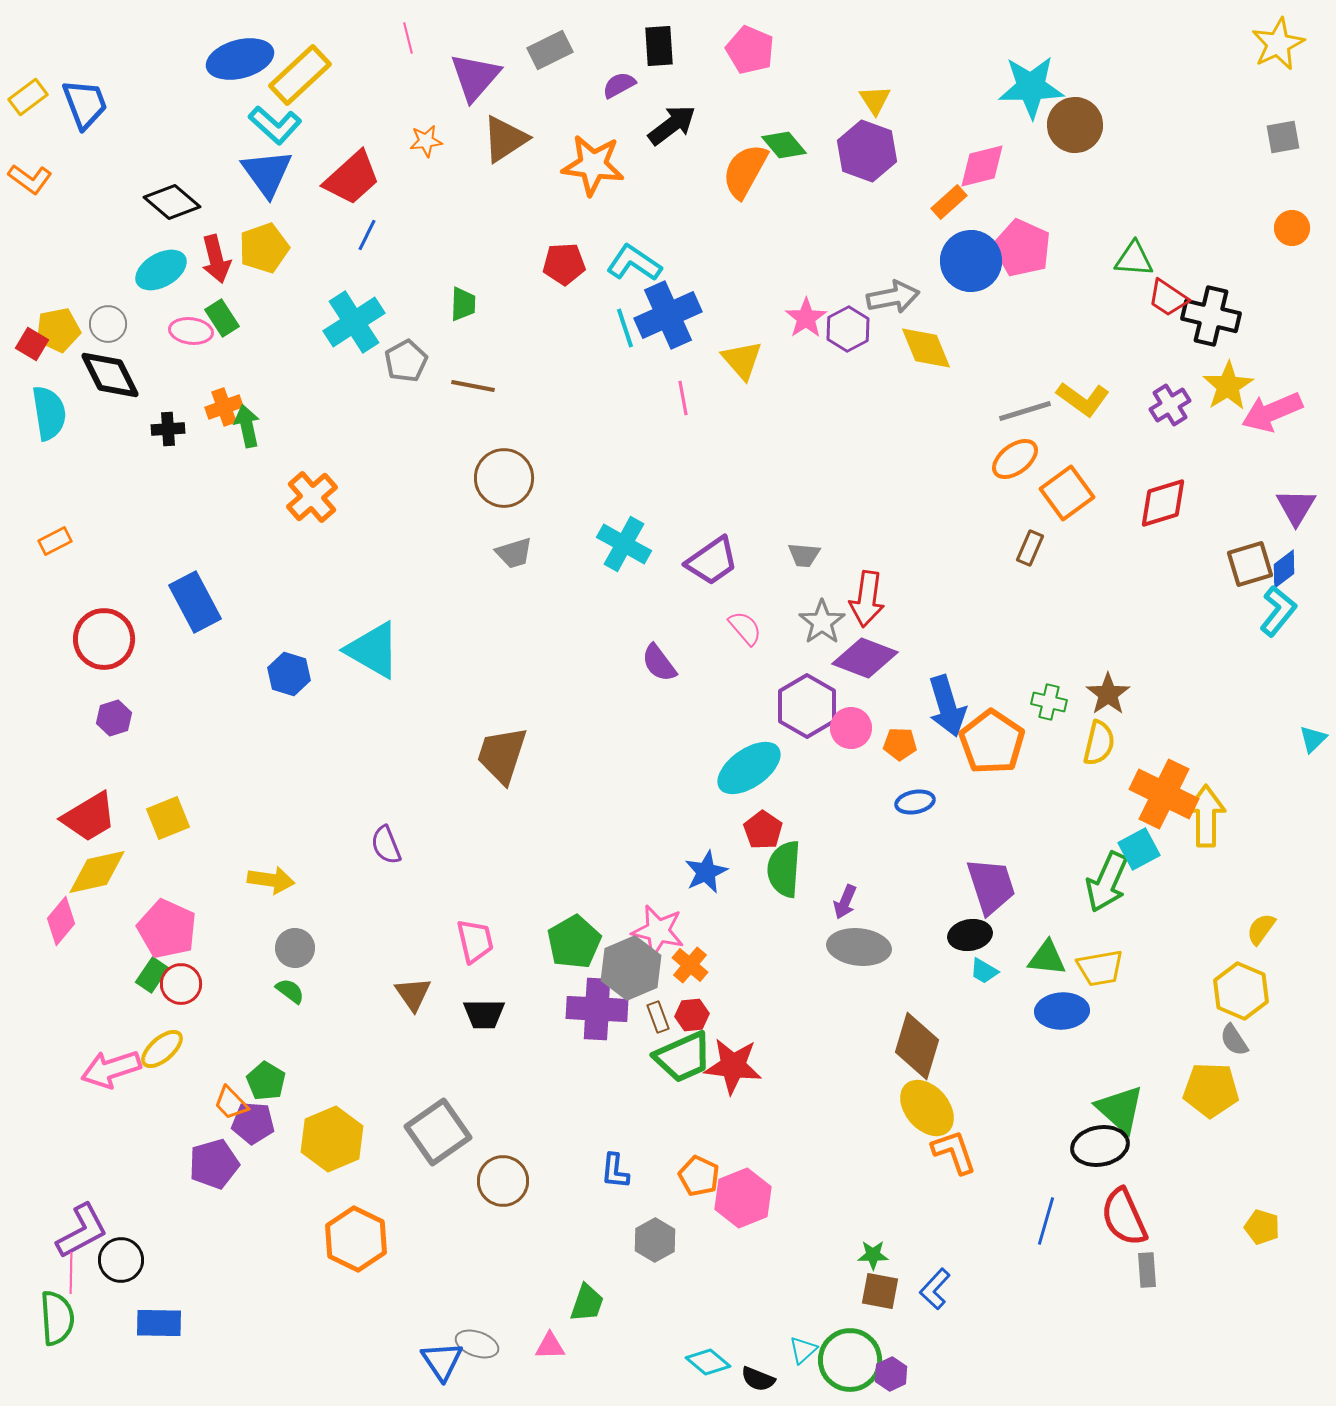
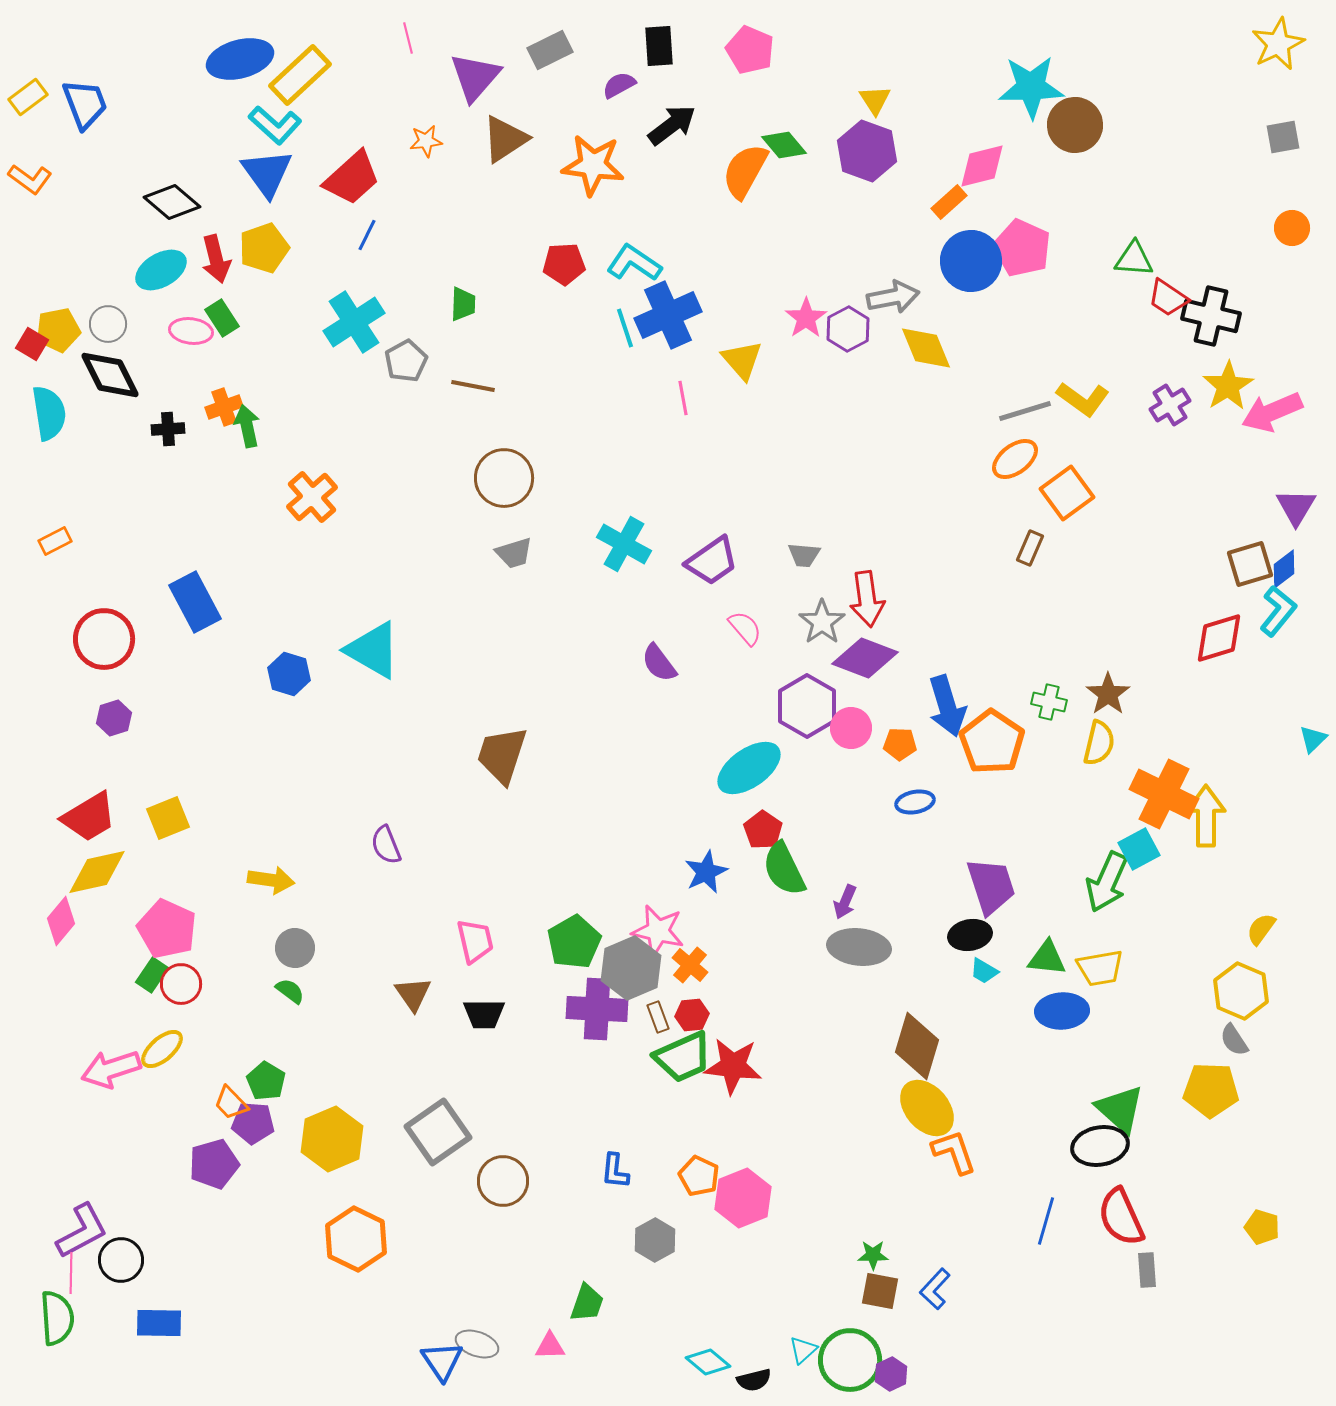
red diamond at (1163, 503): moved 56 px right, 135 px down
red arrow at (867, 599): rotated 16 degrees counterclockwise
green semicircle at (784, 869): rotated 30 degrees counterclockwise
red semicircle at (1124, 1217): moved 3 px left
black semicircle at (758, 1379): moved 4 px left, 1 px down; rotated 36 degrees counterclockwise
